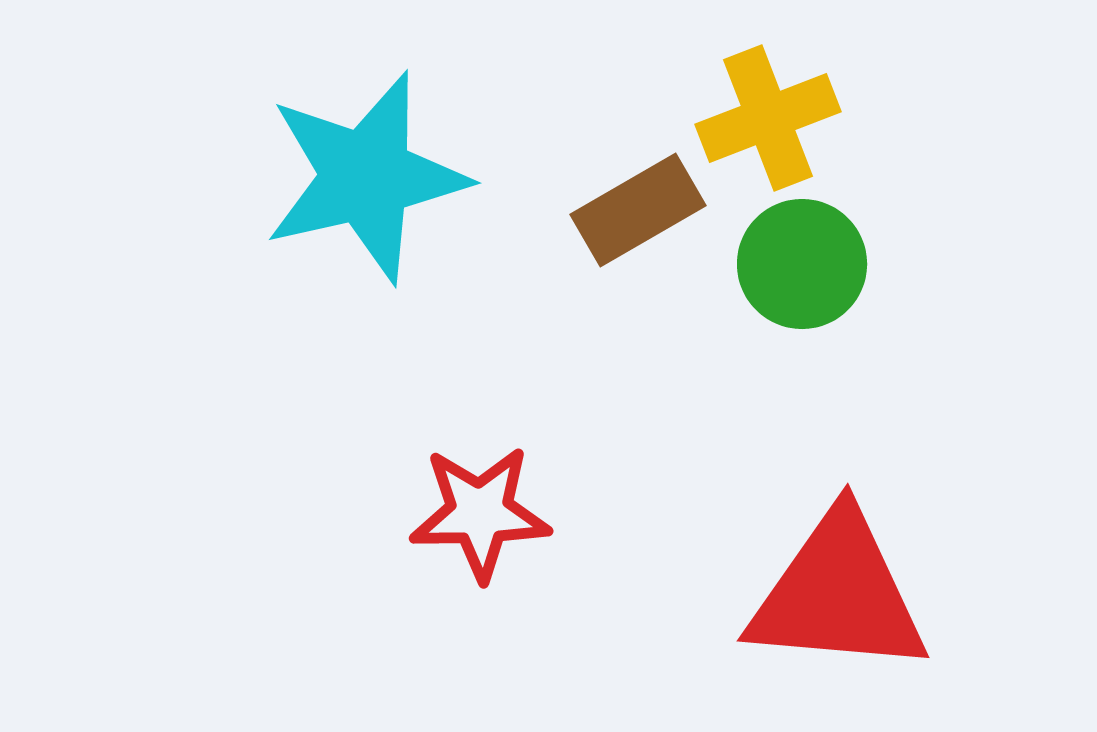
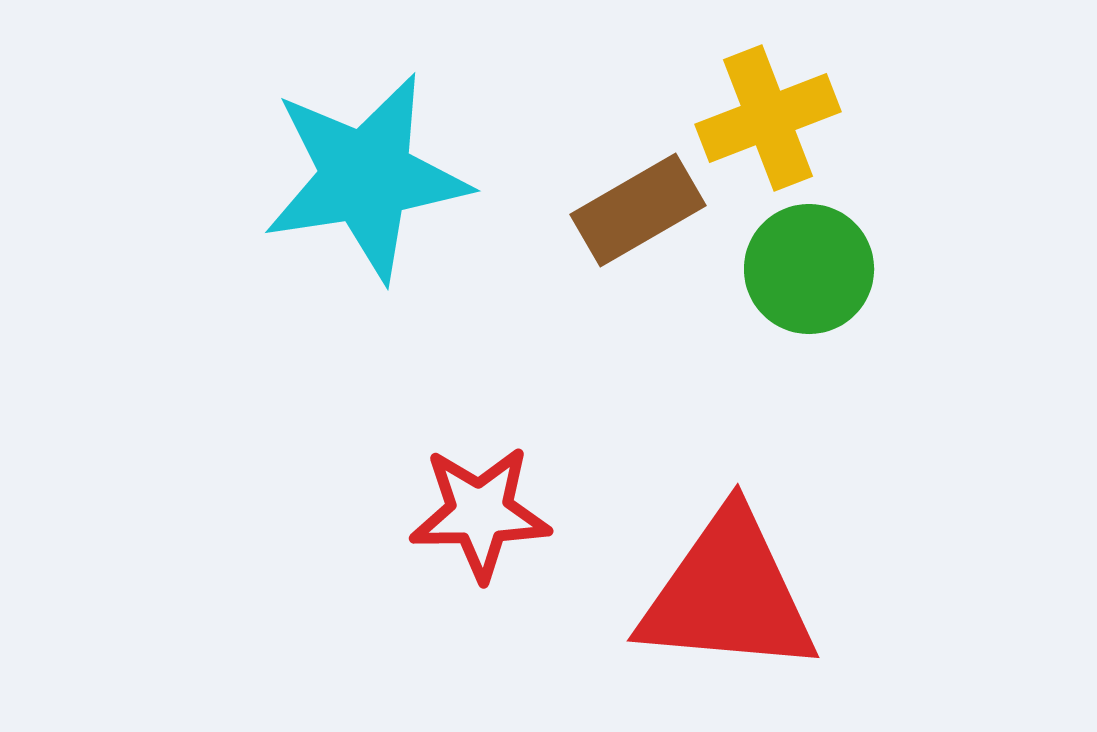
cyan star: rotated 4 degrees clockwise
green circle: moved 7 px right, 5 px down
red triangle: moved 110 px left
